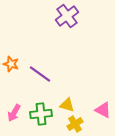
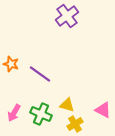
green cross: rotated 30 degrees clockwise
